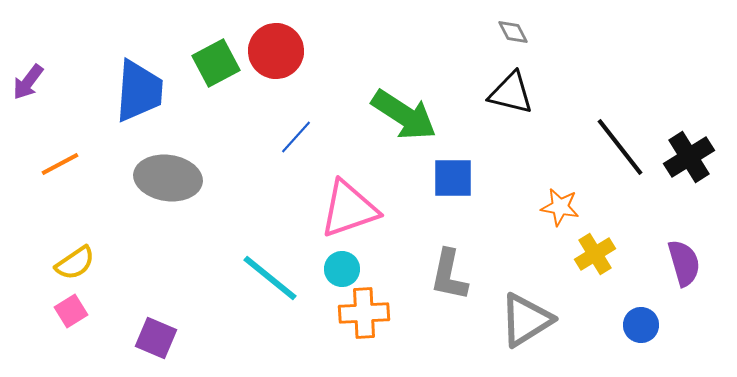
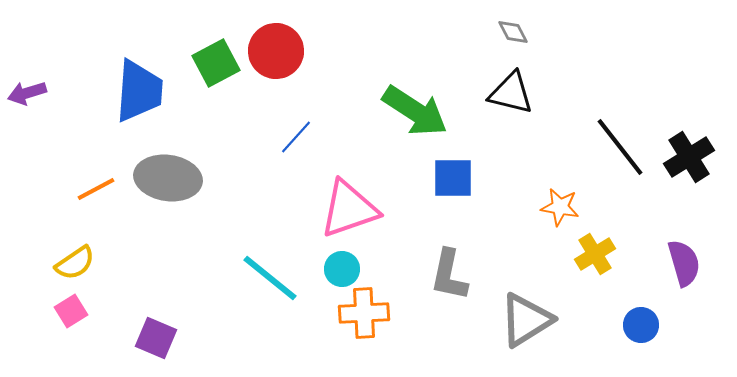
purple arrow: moved 1 px left, 11 px down; rotated 36 degrees clockwise
green arrow: moved 11 px right, 4 px up
orange line: moved 36 px right, 25 px down
